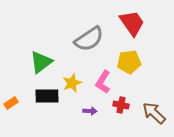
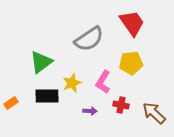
yellow pentagon: moved 2 px right, 1 px down
